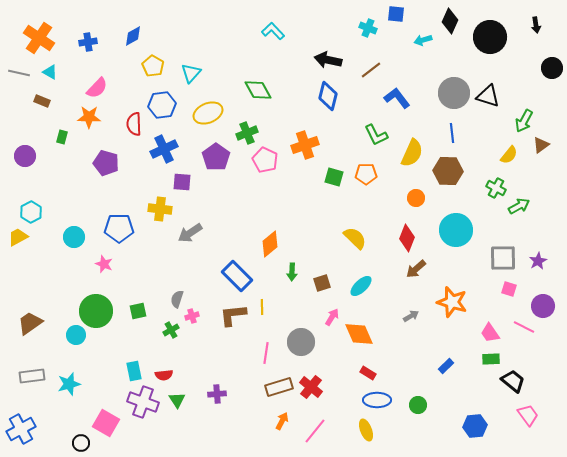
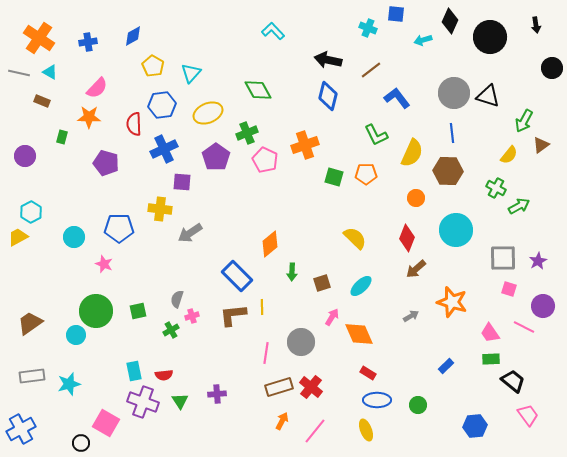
green triangle at (177, 400): moved 3 px right, 1 px down
